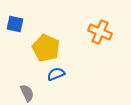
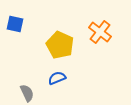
orange cross: rotated 15 degrees clockwise
yellow pentagon: moved 14 px right, 3 px up
blue semicircle: moved 1 px right, 4 px down
